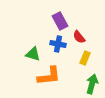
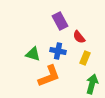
blue cross: moved 7 px down
orange L-shape: rotated 15 degrees counterclockwise
